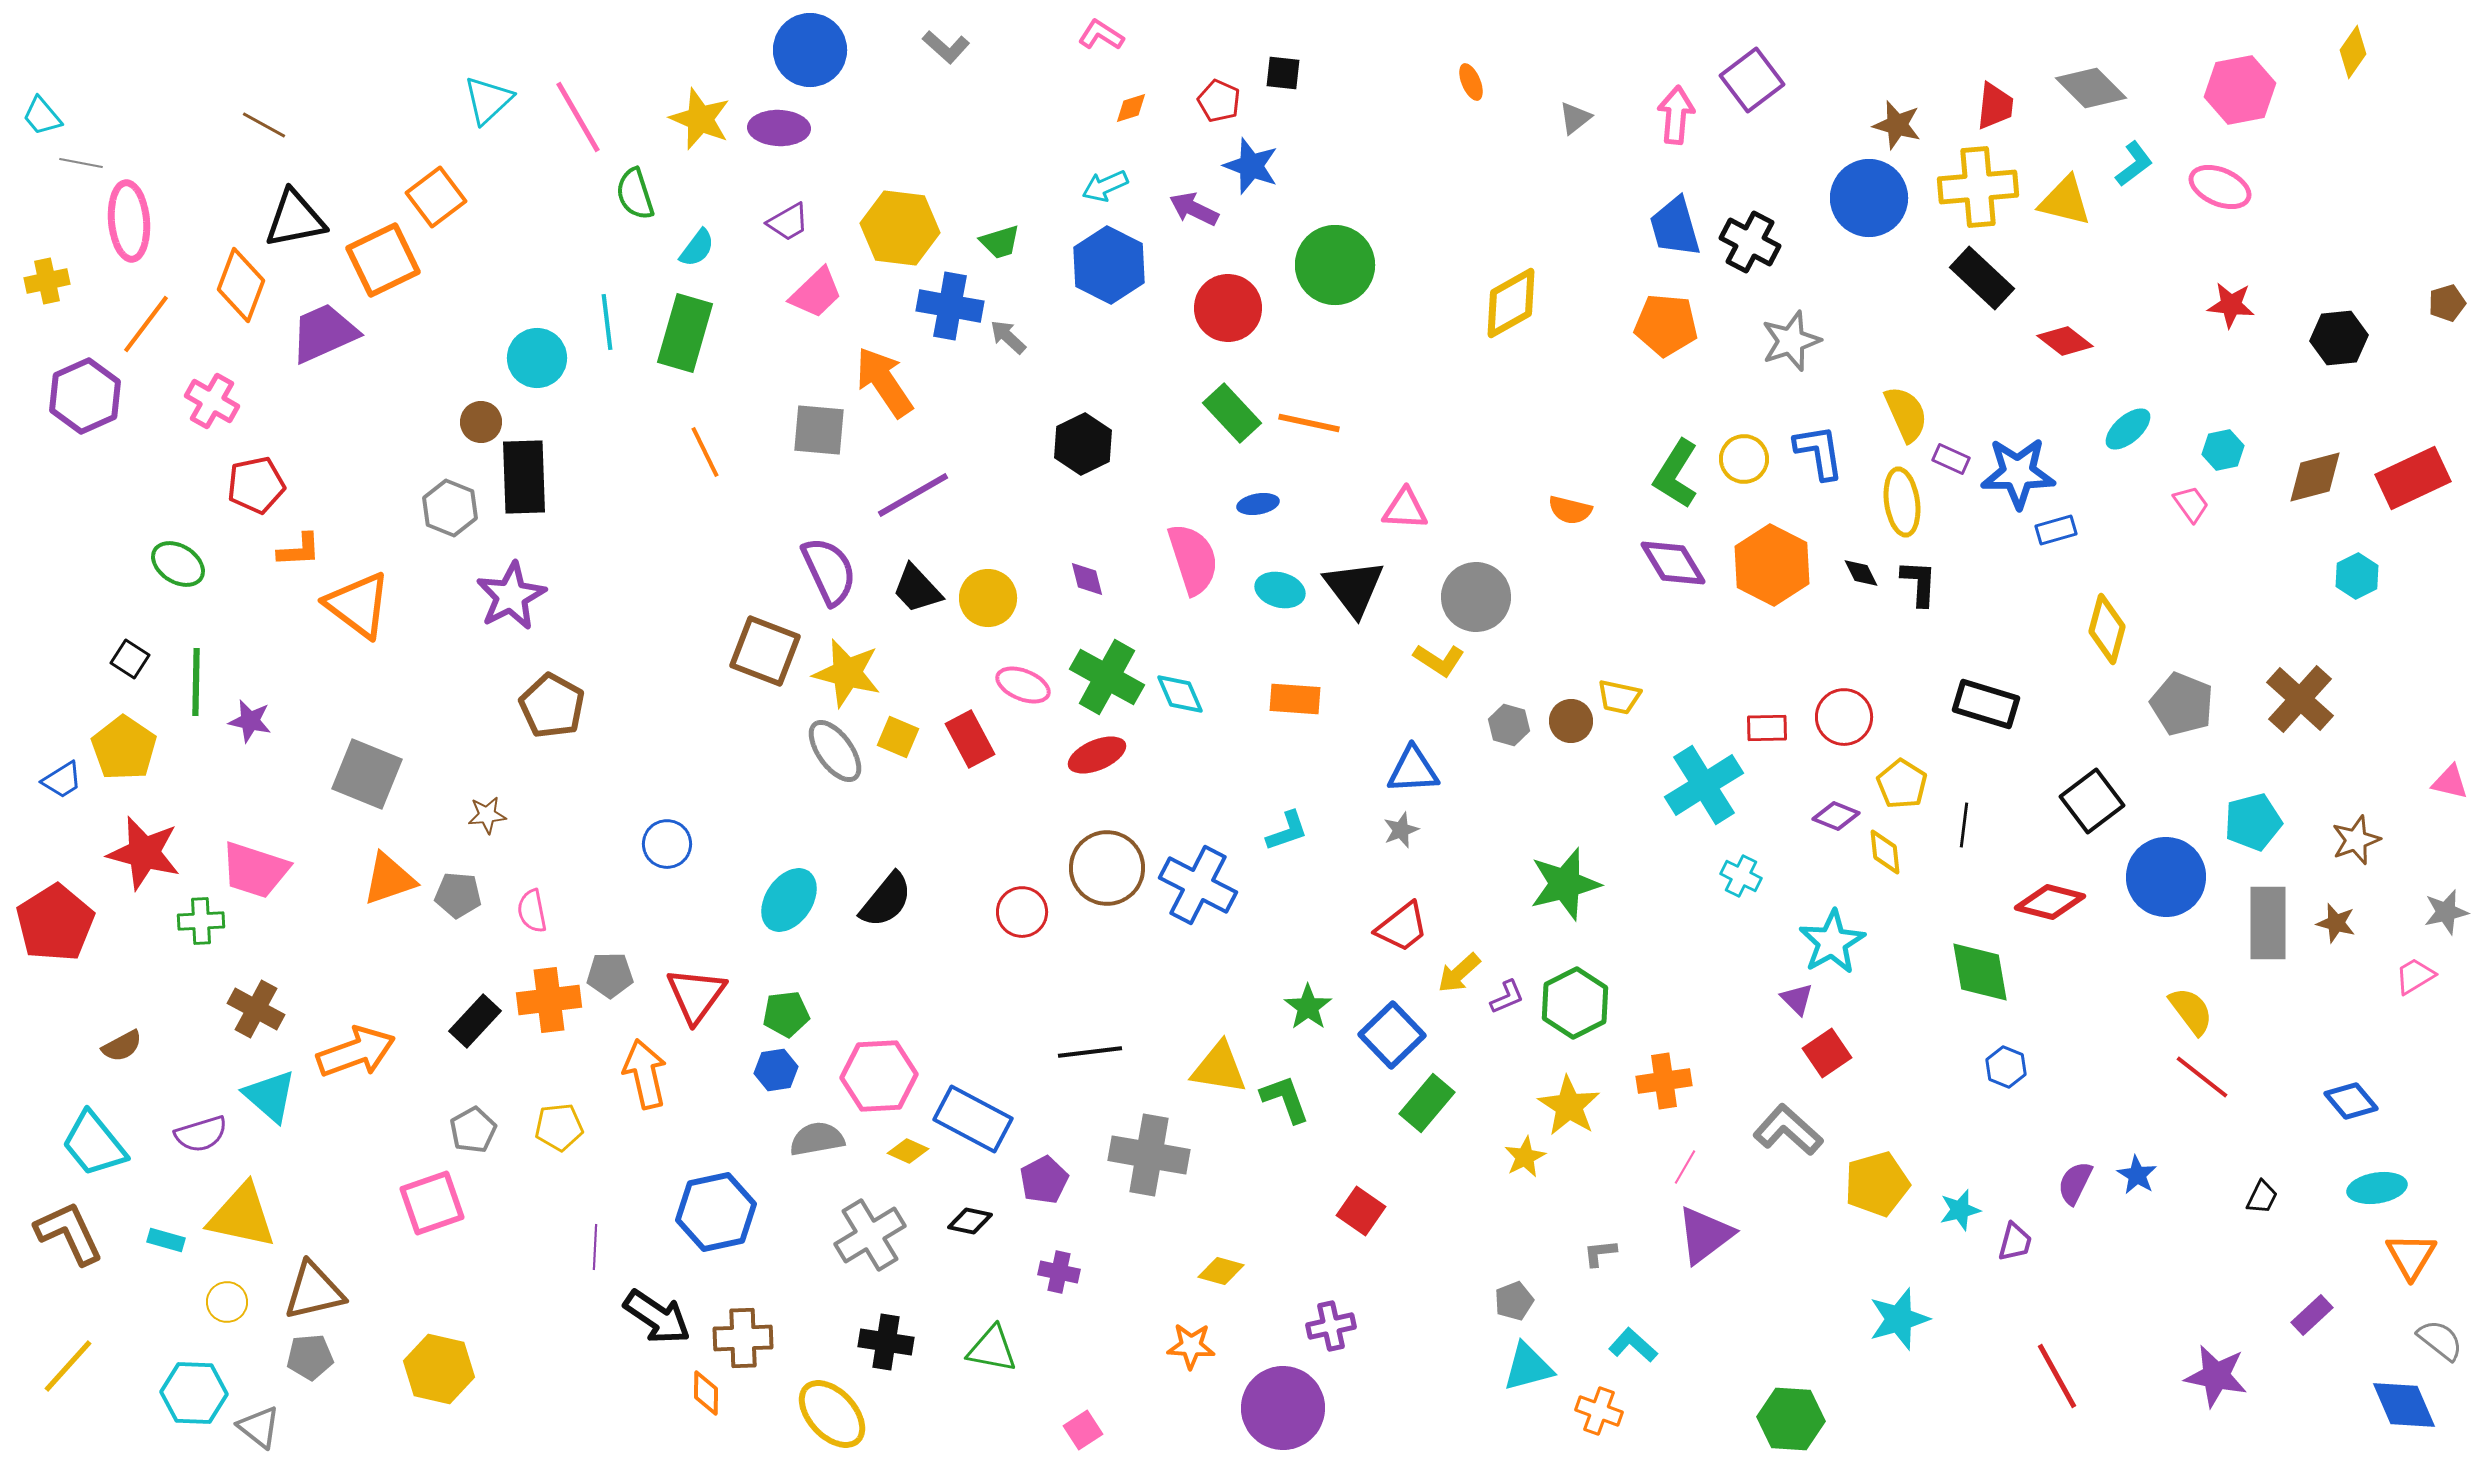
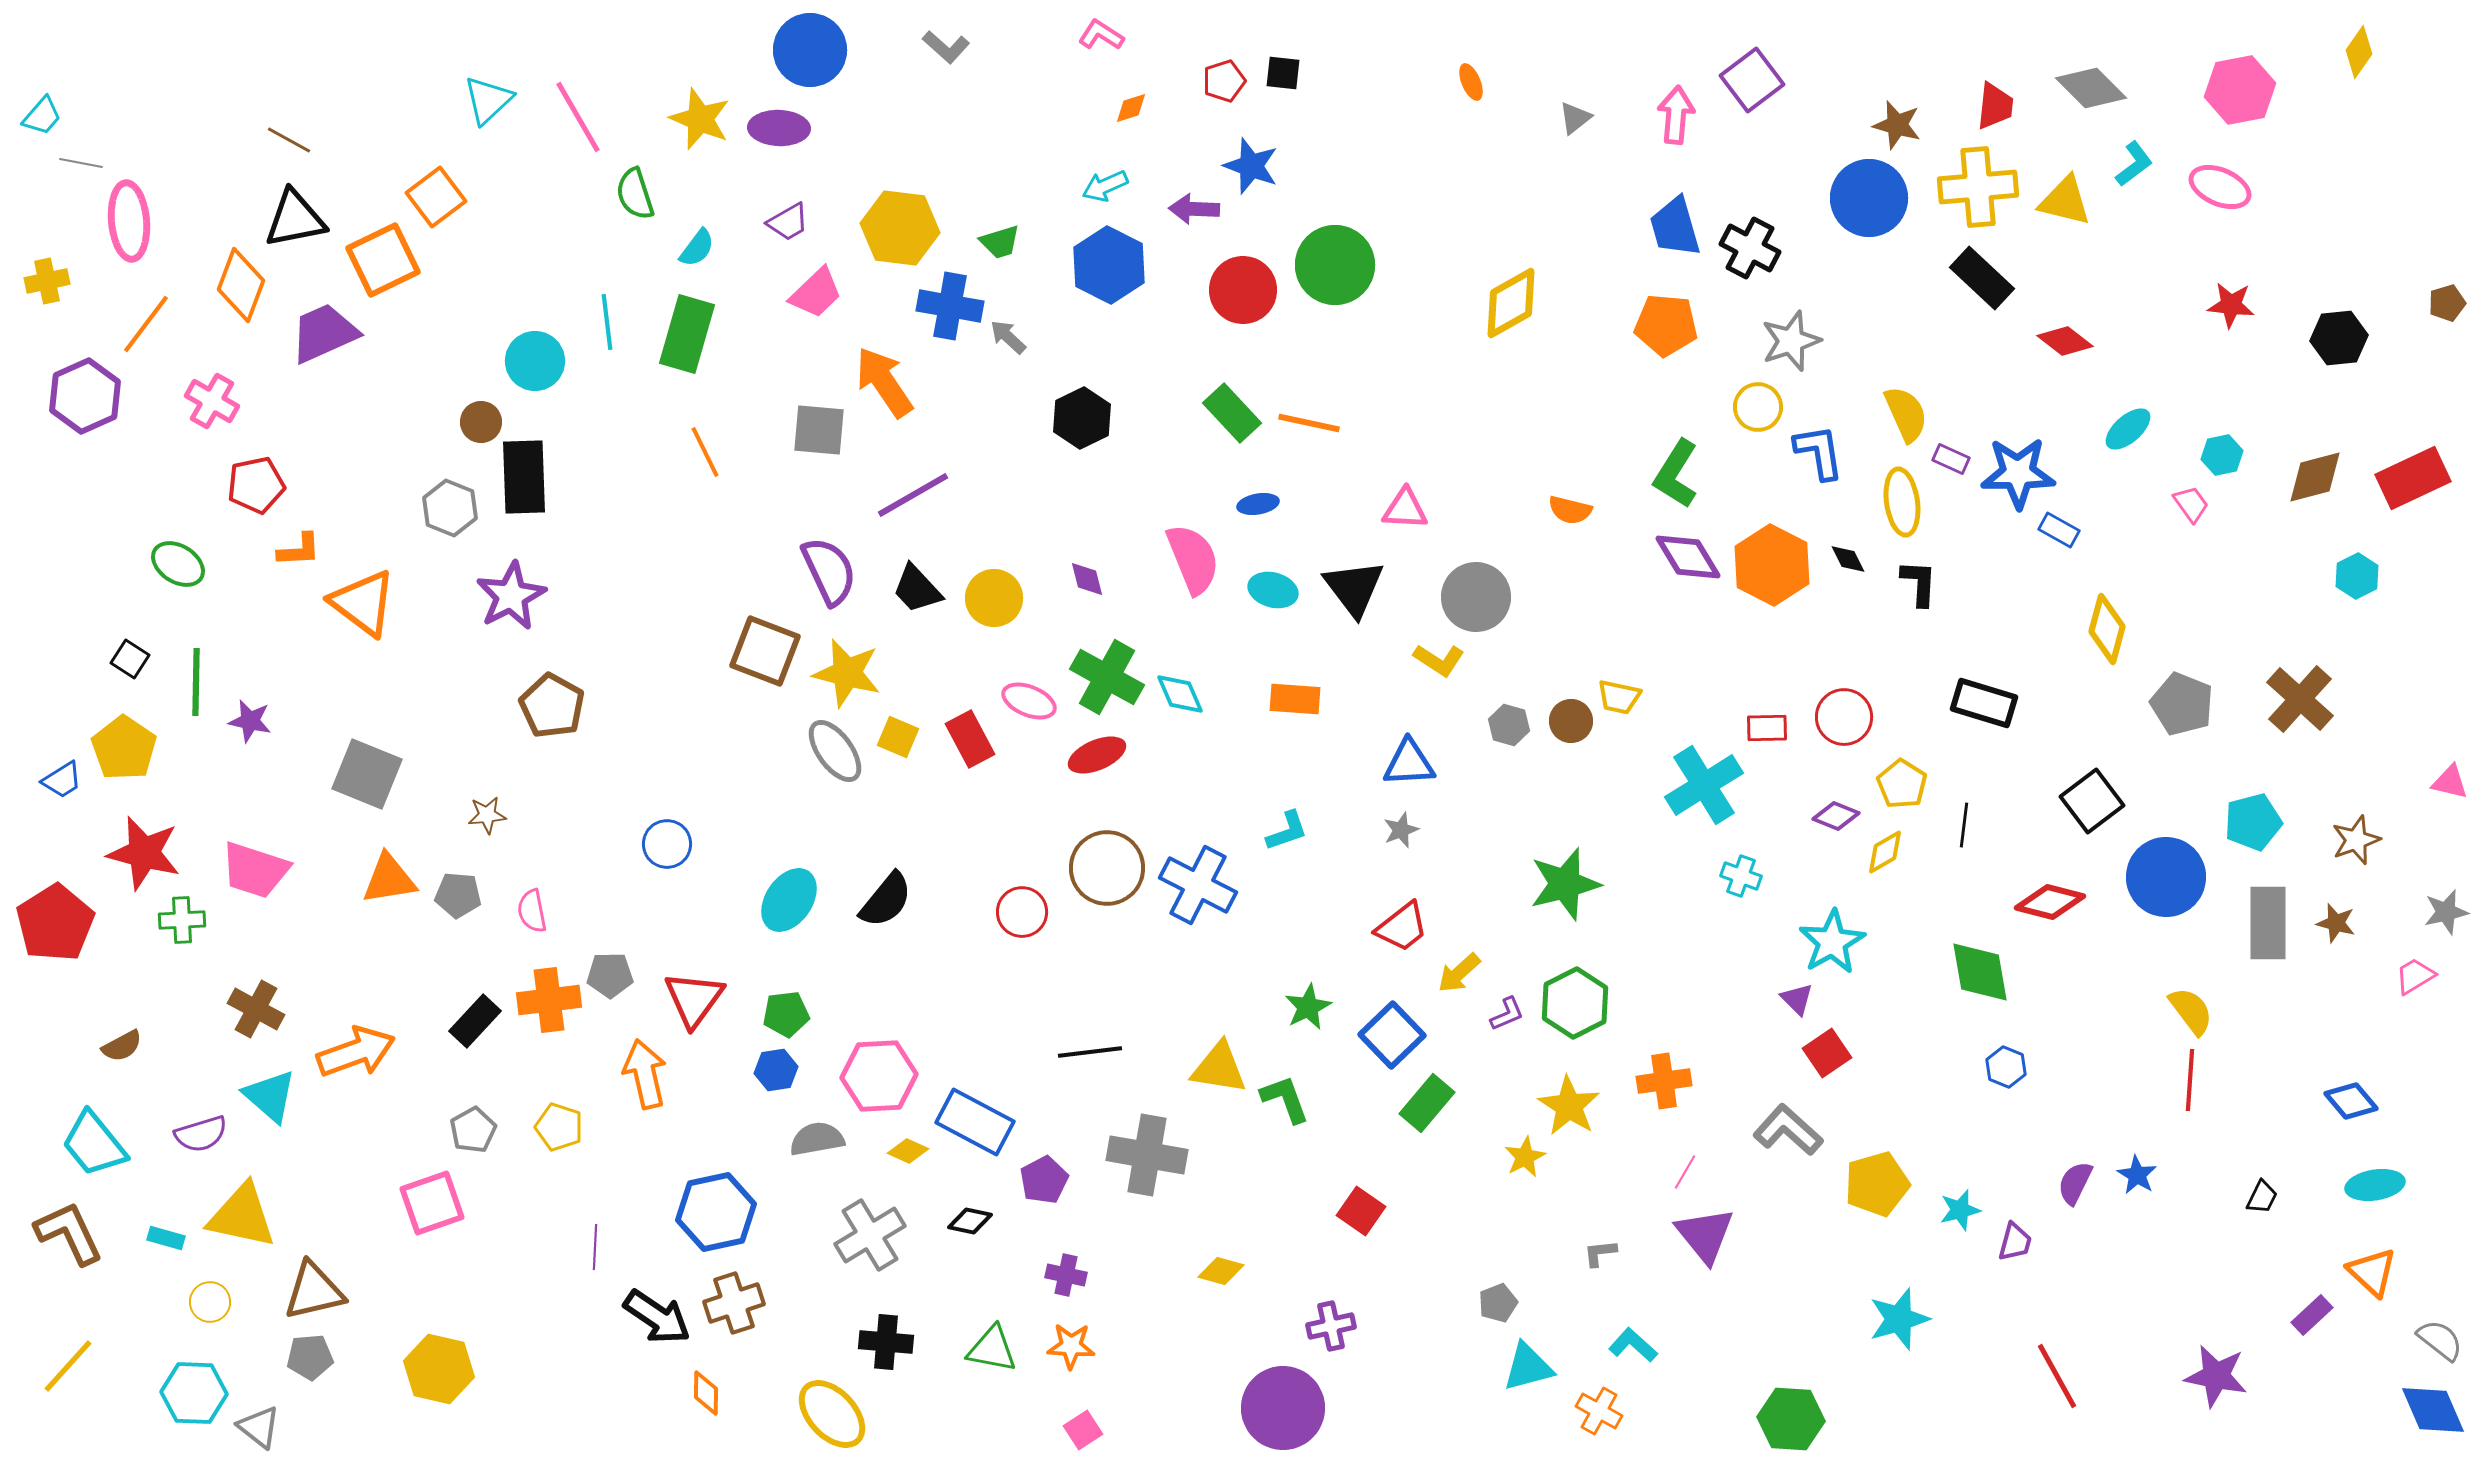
yellow diamond at (2353, 52): moved 6 px right
red pentagon at (1219, 101): moved 5 px right, 20 px up; rotated 30 degrees clockwise
cyan trapezoid at (42, 116): rotated 99 degrees counterclockwise
brown line at (264, 125): moved 25 px right, 15 px down
purple arrow at (1194, 209): rotated 24 degrees counterclockwise
black cross at (1750, 242): moved 6 px down
red circle at (1228, 308): moved 15 px right, 18 px up
green rectangle at (685, 333): moved 2 px right, 1 px down
cyan circle at (537, 358): moved 2 px left, 3 px down
black hexagon at (1083, 444): moved 1 px left, 26 px up
cyan hexagon at (2223, 450): moved 1 px left, 5 px down
yellow circle at (1744, 459): moved 14 px right, 52 px up
blue rectangle at (2056, 530): moved 3 px right; rotated 45 degrees clockwise
pink semicircle at (1193, 559): rotated 4 degrees counterclockwise
purple diamond at (1673, 563): moved 15 px right, 6 px up
black diamond at (1861, 573): moved 13 px left, 14 px up
cyan ellipse at (1280, 590): moved 7 px left
yellow circle at (988, 598): moved 6 px right
orange triangle at (358, 605): moved 5 px right, 2 px up
pink ellipse at (1023, 685): moved 6 px right, 16 px down
black rectangle at (1986, 704): moved 2 px left, 1 px up
blue triangle at (1413, 770): moved 4 px left, 7 px up
yellow diamond at (1885, 852): rotated 66 degrees clockwise
cyan cross at (1741, 876): rotated 6 degrees counterclockwise
orange triangle at (389, 879): rotated 10 degrees clockwise
green cross at (201, 921): moved 19 px left, 1 px up
red triangle at (696, 995): moved 2 px left, 4 px down
purple L-shape at (1507, 997): moved 17 px down
green star at (1308, 1007): rotated 9 degrees clockwise
red line at (2202, 1077): moved 12 px left, 3 px down; rotated 56 degrees clockwise
blue rectangle at (973, 1119): moved 2 px right, 3 px down
yellow pentagon at (559, 1127): rotated 24 degrees clockwise
gray cross at (1149, 1155): moved 2 px left
pink line at (1685, 1167): moved 5 px down
cyan ellipse at (2377, 1188): moved 2 px left, 3 px up
purple triangle at (1705, 1235): rotated 32 degrees counterclockwise
cyan rectangle at (166, 1240): moved 2 px up
orange triangle at (2411, 1256): moved 39 px left, 16 px down; rotated 18 degrees counterclockwise
purple cross at (1059, 1272): moved 7 px right, 3 px down
gray pentagon at (1514, 1301): moved 16 px left, 2 px down
yellow circle at (227, 1302): moved 17 px left
brown cross at (743, 1338): moved 9 px left, 35 px up; rotated 16 degrees counterclockwise
black cross at (886, 1342): rotated 4 degrees counterclockwise
orange star at (1191, 1346): moved 120 px left
blue diamond at (2404, 1405): moved 29 px right, 5 px down
orange cross at (1599, 1411): rotated 9 degrees clockwise
